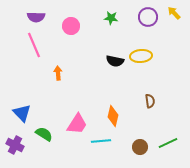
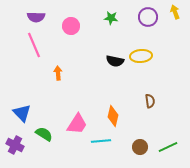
yellow arrow: moved 1 px right, 1 px up; rotated 24 degrees clockwise
green line: moved 4 px down
